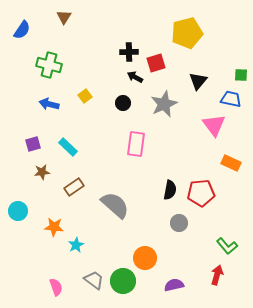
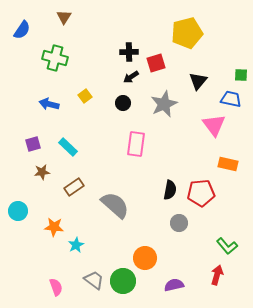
green cross: moved 6 px right, 7 px up
black arrow: moved 4 px left; rotated 63 degrees counterclockwise
orange rectangle: moved 3 px left, 1 px down; rotated 12 degrees counterclockwise
